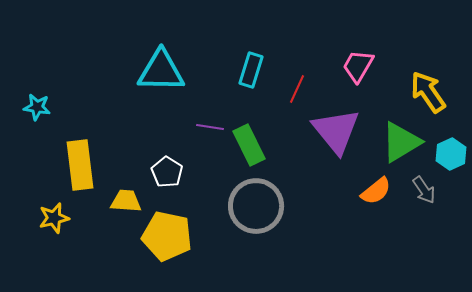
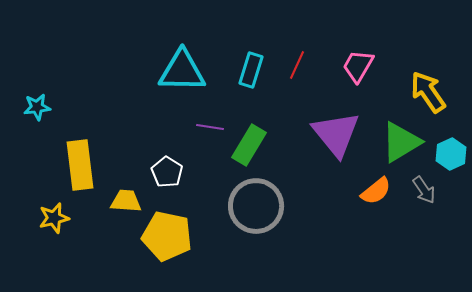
cyan triangle: moved 21 px right
red line: moved 24 px up
cyan star: rotated 16 degrees counterclockwise
purple triangle: moved 3 px down
green rectangle: rotated 57 degrees clockwise
